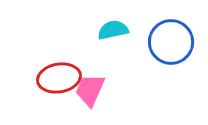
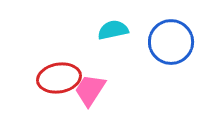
pink trapezoid: rotated 9 degrees clockwise
